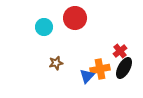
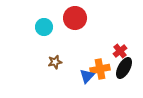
brown star: moved 1 px left, 1 px up
